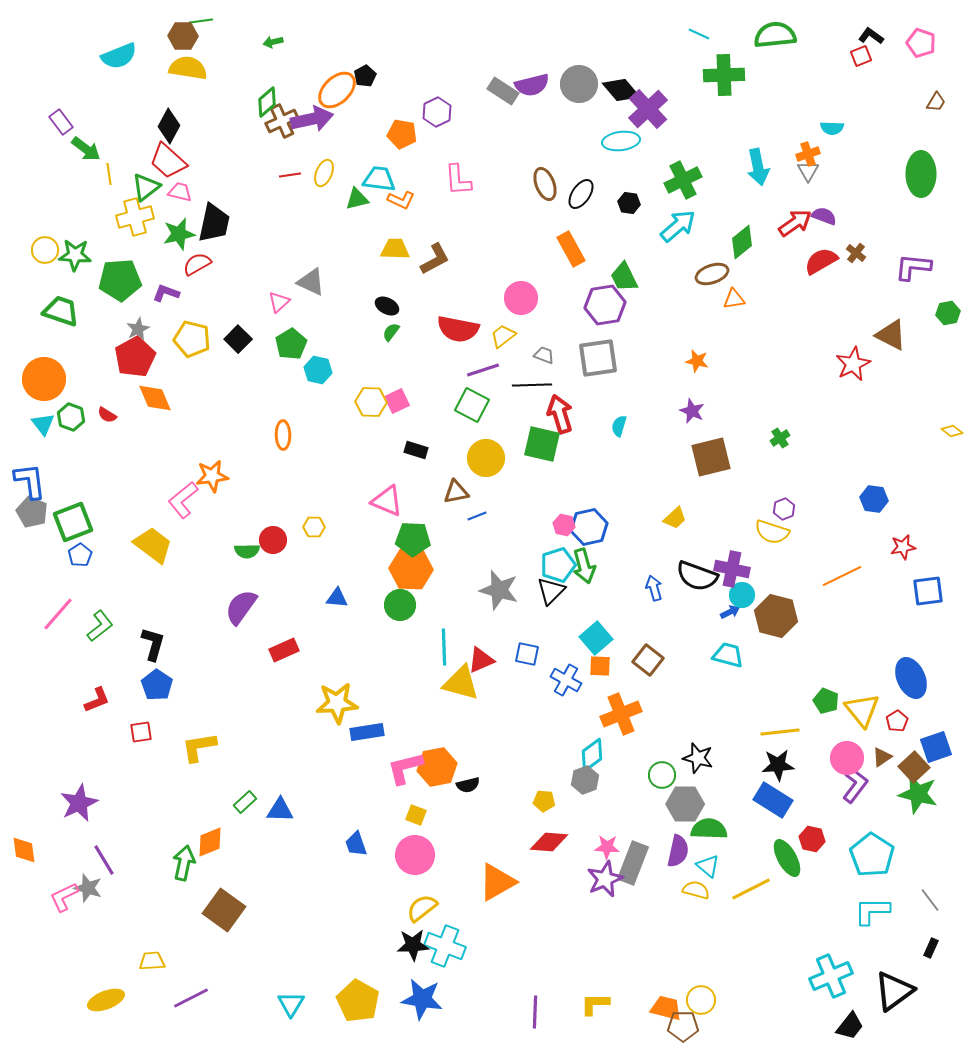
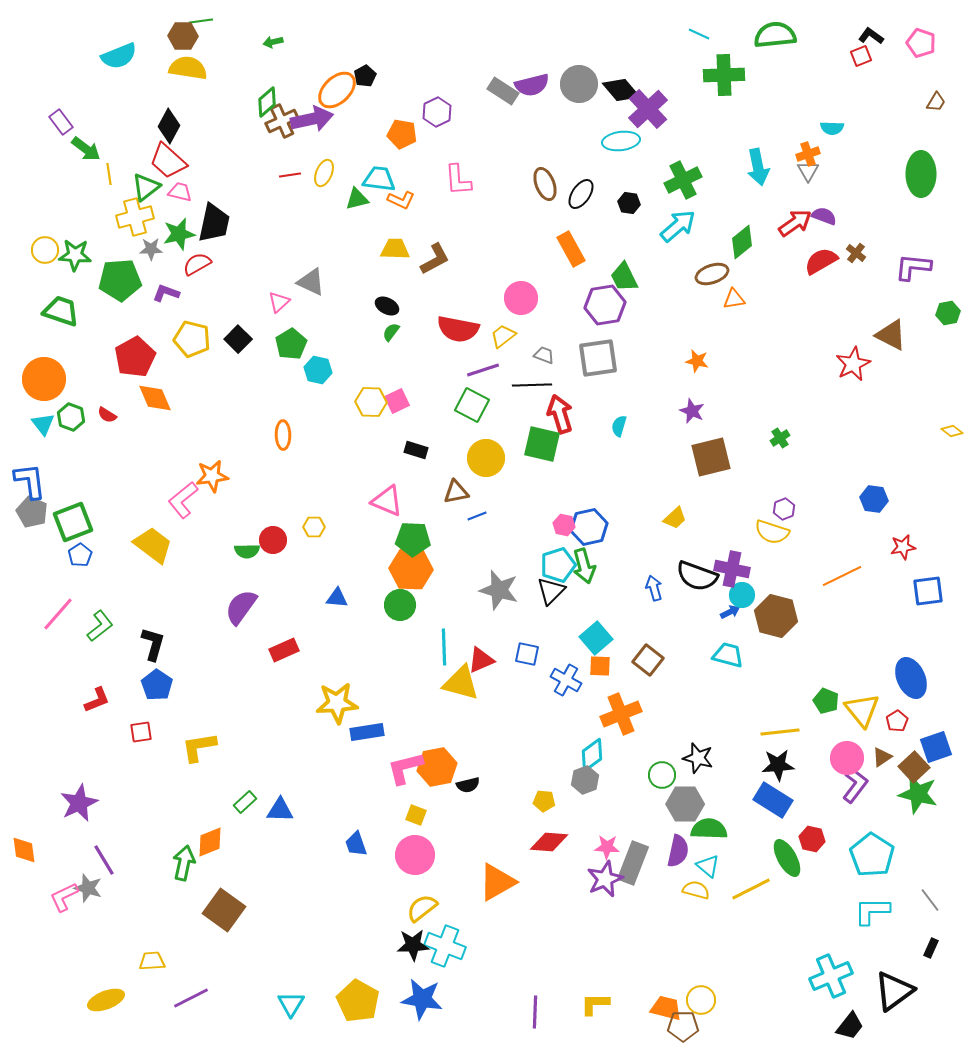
gray star at (138, 329): moved 13 px right, 80 px up; rotated 25 degrees clockwise
